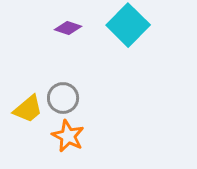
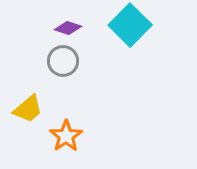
cyan square: moved 2 px right
gray circle: moved 37 px up
orange star: moved 2 px left; rotated 12 degrees clockwise
